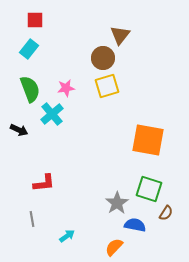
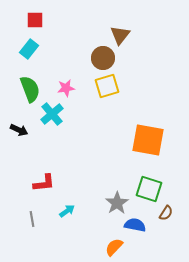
cyan arrow: moved 25 px up
